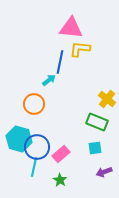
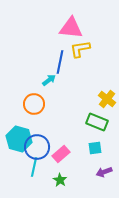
yellow L-shape: rotated 15 degrees counterclockwise
